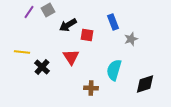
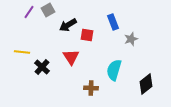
black diamond: moved 1 px right; rotated 20 degrees counterclockwise
